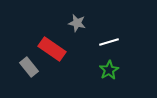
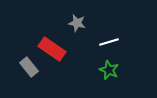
green star: rotated 18 degrees counterclockwise
